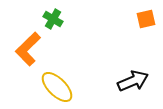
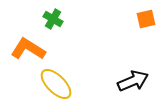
orange L-shape: rotated 76 degrees clockwise
yellow ellipse: moved 1 px left, 3 px up
